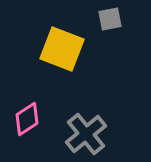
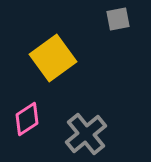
gray square: moved 8 px right
yellow square: moved 9 px left, 9 px down; rotated 33 degrees clockwise
